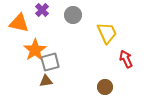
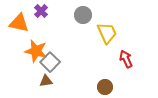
purple cross: moved 1 px left, 1 px down
gray circle: moved 10 px right
orange star: moved 1 px right, 1 px down; rotated 25 degrees counterclockwise
gray square: rotated 30 degrees counterclockwise
